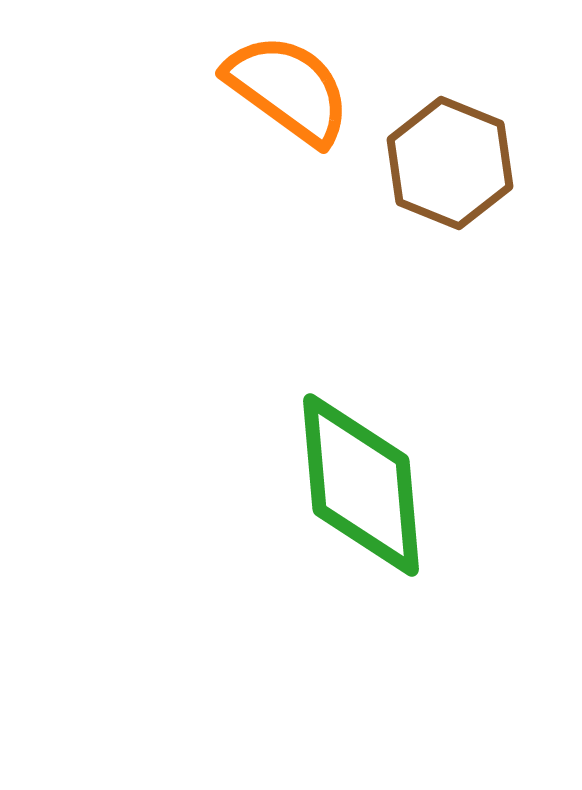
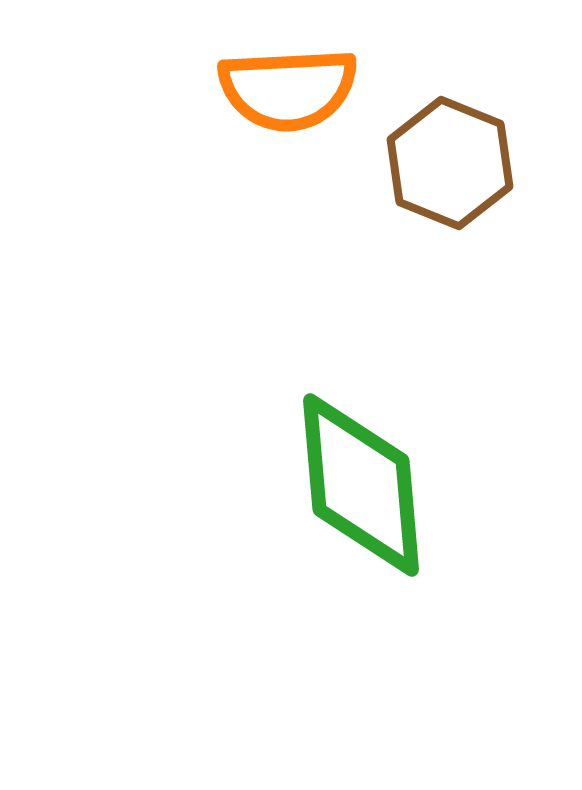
orange semicircle: rotated 141 degrees clockwise
